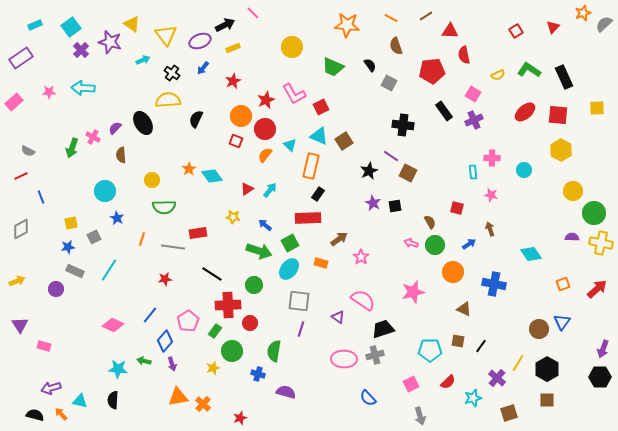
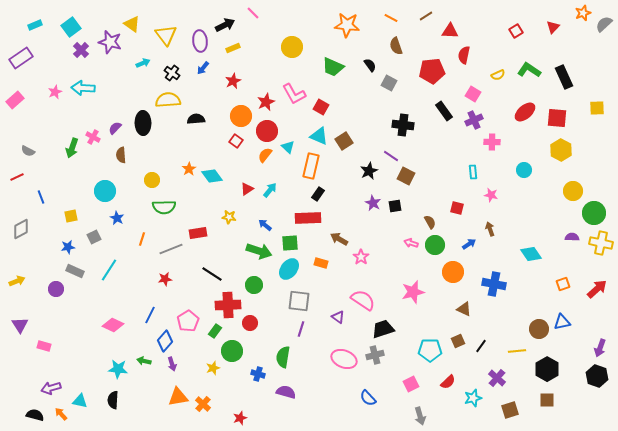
purple ellipse at (200, 41): rotated 75 degrees counterclockwise
red semicircle at (464, 55): rotated 24 degrees clockwise
cyan arrow at (143, 60): moved 3 px down
pink star at (49, 92): moved 6 px right; rotated 24 degrees counterclockwise
red star at (266, 100): moved 2 px down
pink rectangle at (14, 102): moved 1 px right, 2 px up
red square at (321, 107): rotated 35 degrees counterclockwise
red square at (558, 115): moved 1 px left, 3 px down
black semicircle at (196, 119): rotated 60 degrees clockwise
black ellipse at (143, 123): rotated 30 degrees clockwise
red circle at (265, 129): moved 2 px right, 2 px down
red square at (236, 141): rotated 16 degrees clockwise
cyan triangle at (290, 145): moved 2 px left, 2 px down
pink cross at (492, 158): moved 16 px up
brown square at (408, 173): moved 2 px left, 3 px down
red line at (21, 176): moved 4 px left, 1 px down
yellow star at (233, 217): moved 4 px left
yellow square at (71, 223): moved 7 px up
brown arrow at (339, 239): rotated 114 degrees counterclockwise
green square at (290, 243): rotated 24 degrees clockwise
gray line at (173, 247): moved 2 px left, 2 px down; rotated 30 degrees counterclockwise
blue line at (150, 315): rotated 12 degrees counterclockwise
blue triangle at (562, 322): rotated 42 degrees clockwise
brown square at (458, 341): rotated 32 degrees counterclockwise
purple arrow at (603, 349): moved 3 px left, 1 px up
green semicircle at (274, 351): moved 9 px right, 6 px down
pink ellipse at (344, 359): rotated 20 degrees clockwise
yellow line at (518, 363): moved 1 px left, 12 px up; rotated 54 degrees clockwise
black hexagon at (600, 377): moved 3 px left, 1 px up; rotated 20 degrees clockwise
brown square at (509, 413): moved 1 px right, 3 px up
